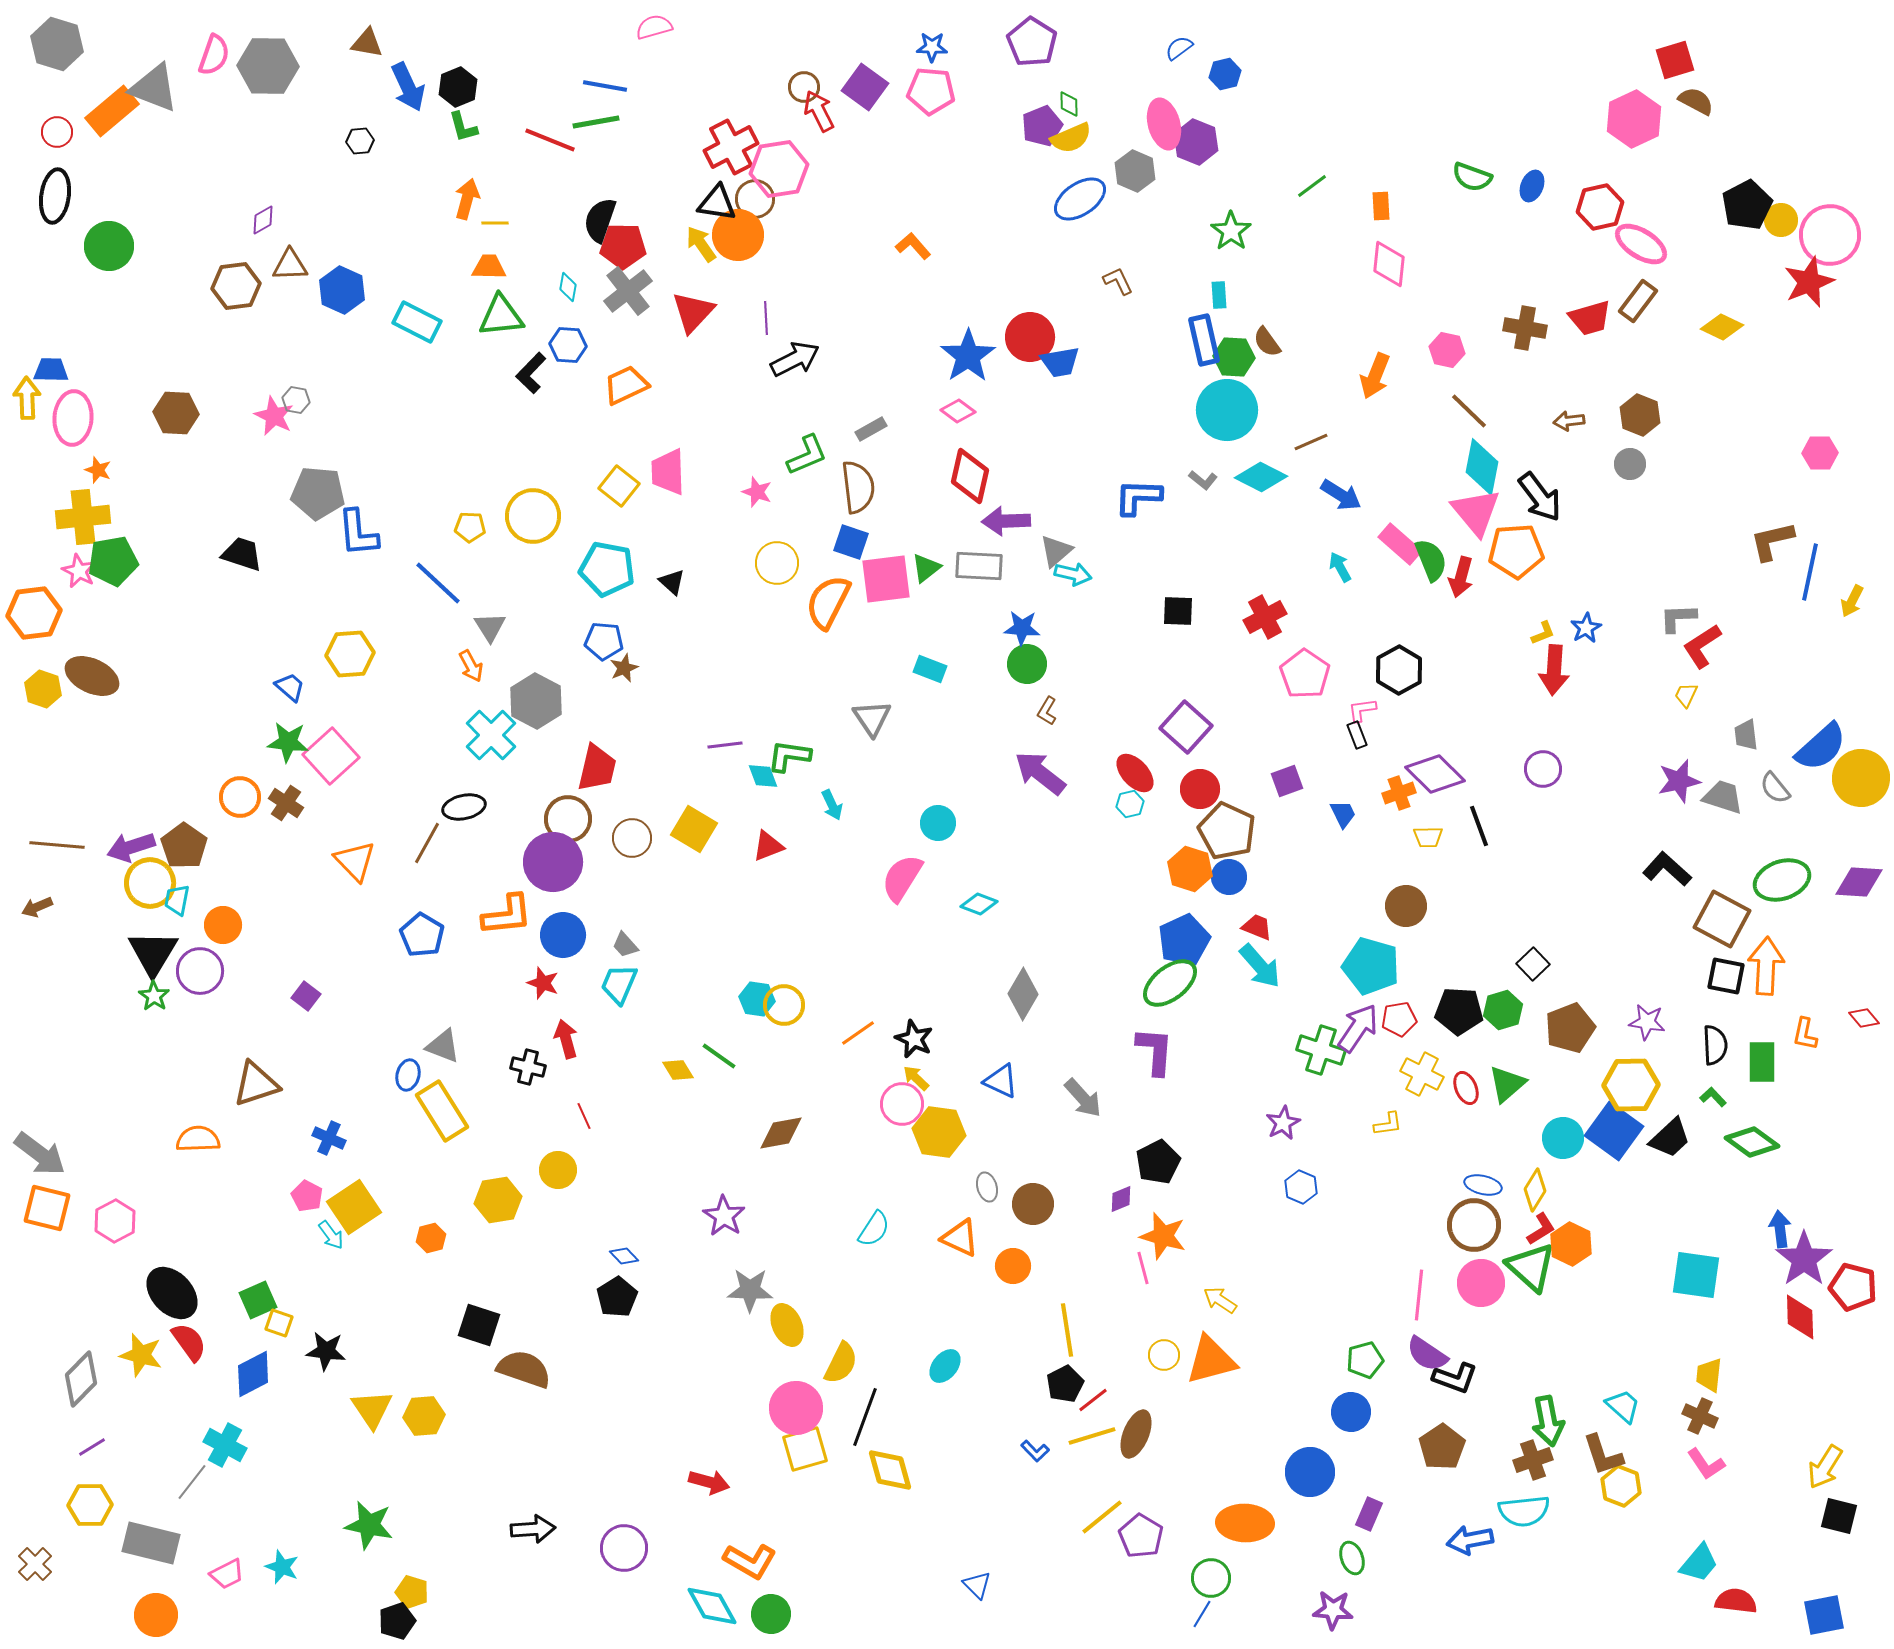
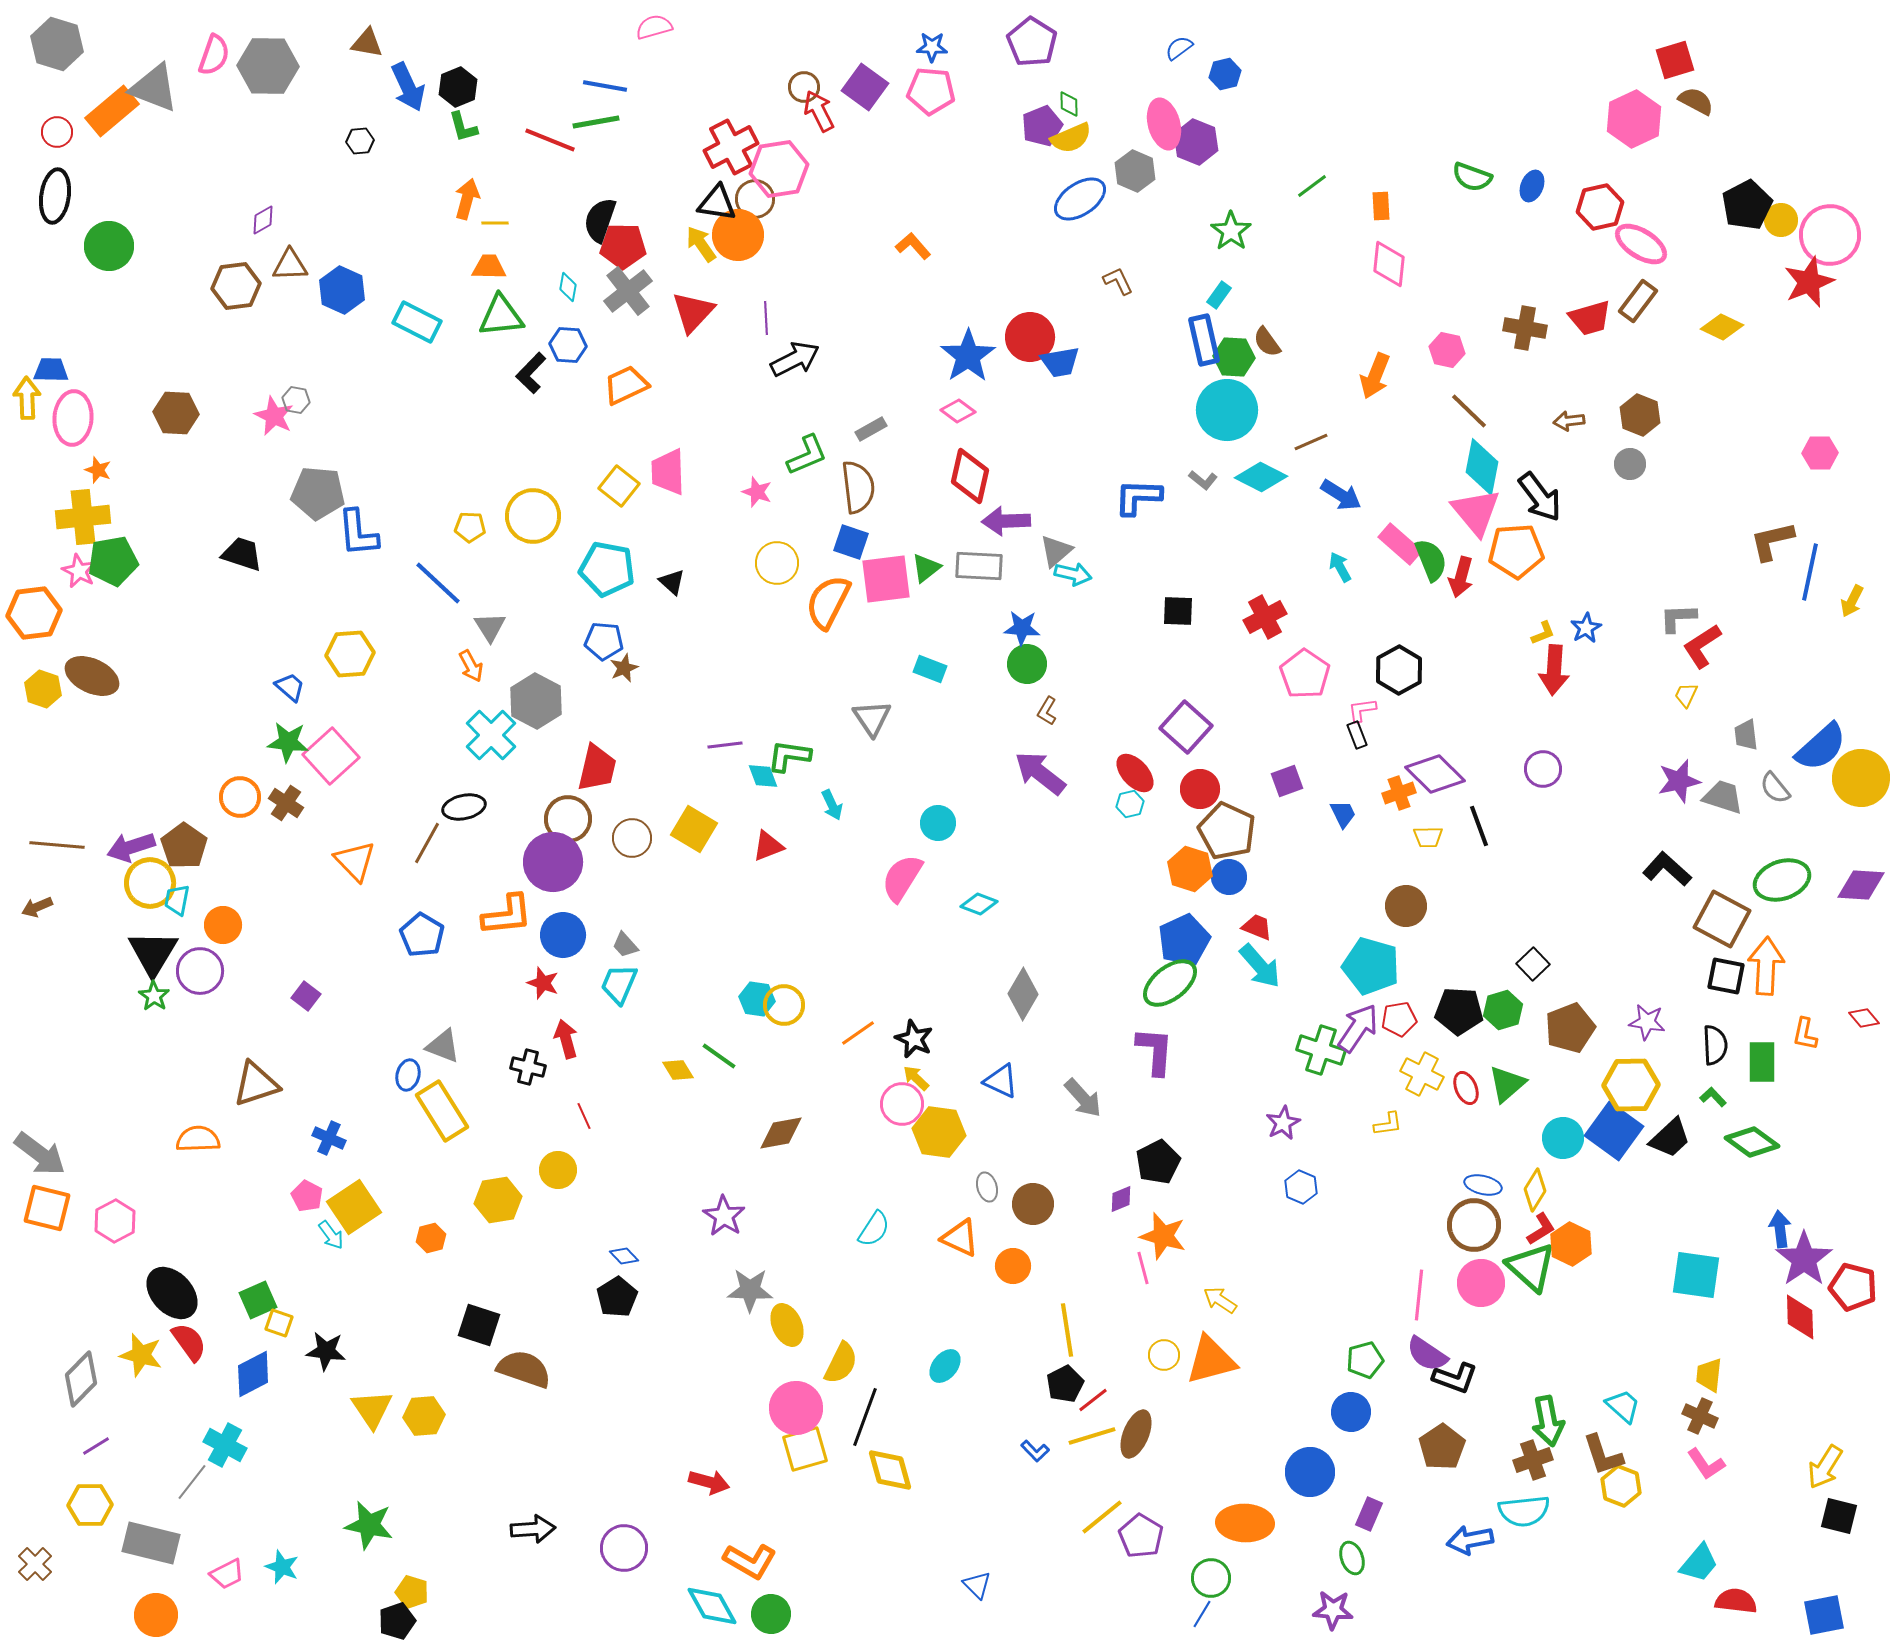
cyan rectangle at (1219, 295): rotated 40 degrees clockwise
purple diamond at (1859, 882): moved 2 px right, 3 px down
purple line at (92, 1447): moved 4 px right, 1 px up
